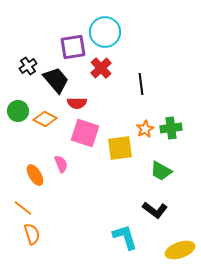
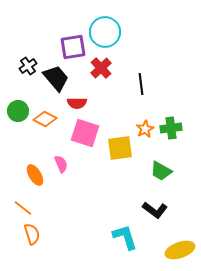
black trapezoid: moved 2 px up
